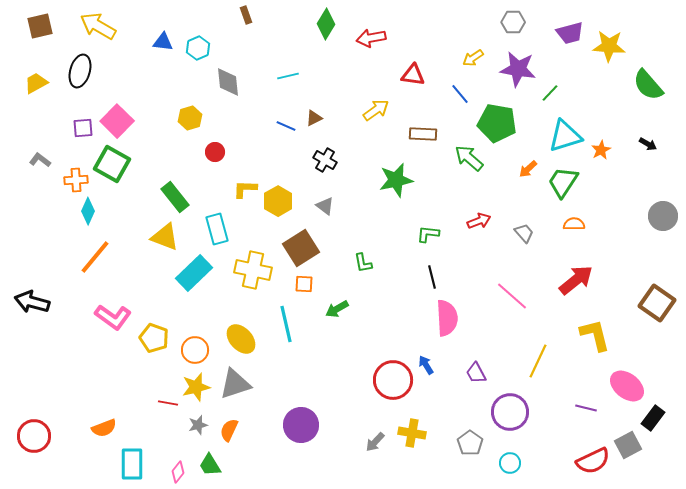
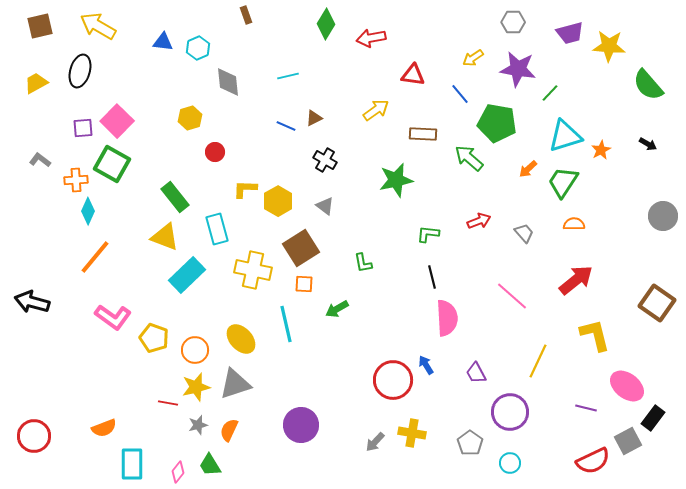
cyan rectangle at (194, 273): moved 7 px left, 2 px down
gray square at (628, 445): moved 4 px up
